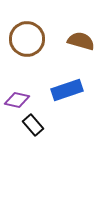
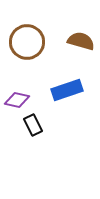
brown circle: moved 3 px down
black rectangle: rotated 15 degrees clockwise
